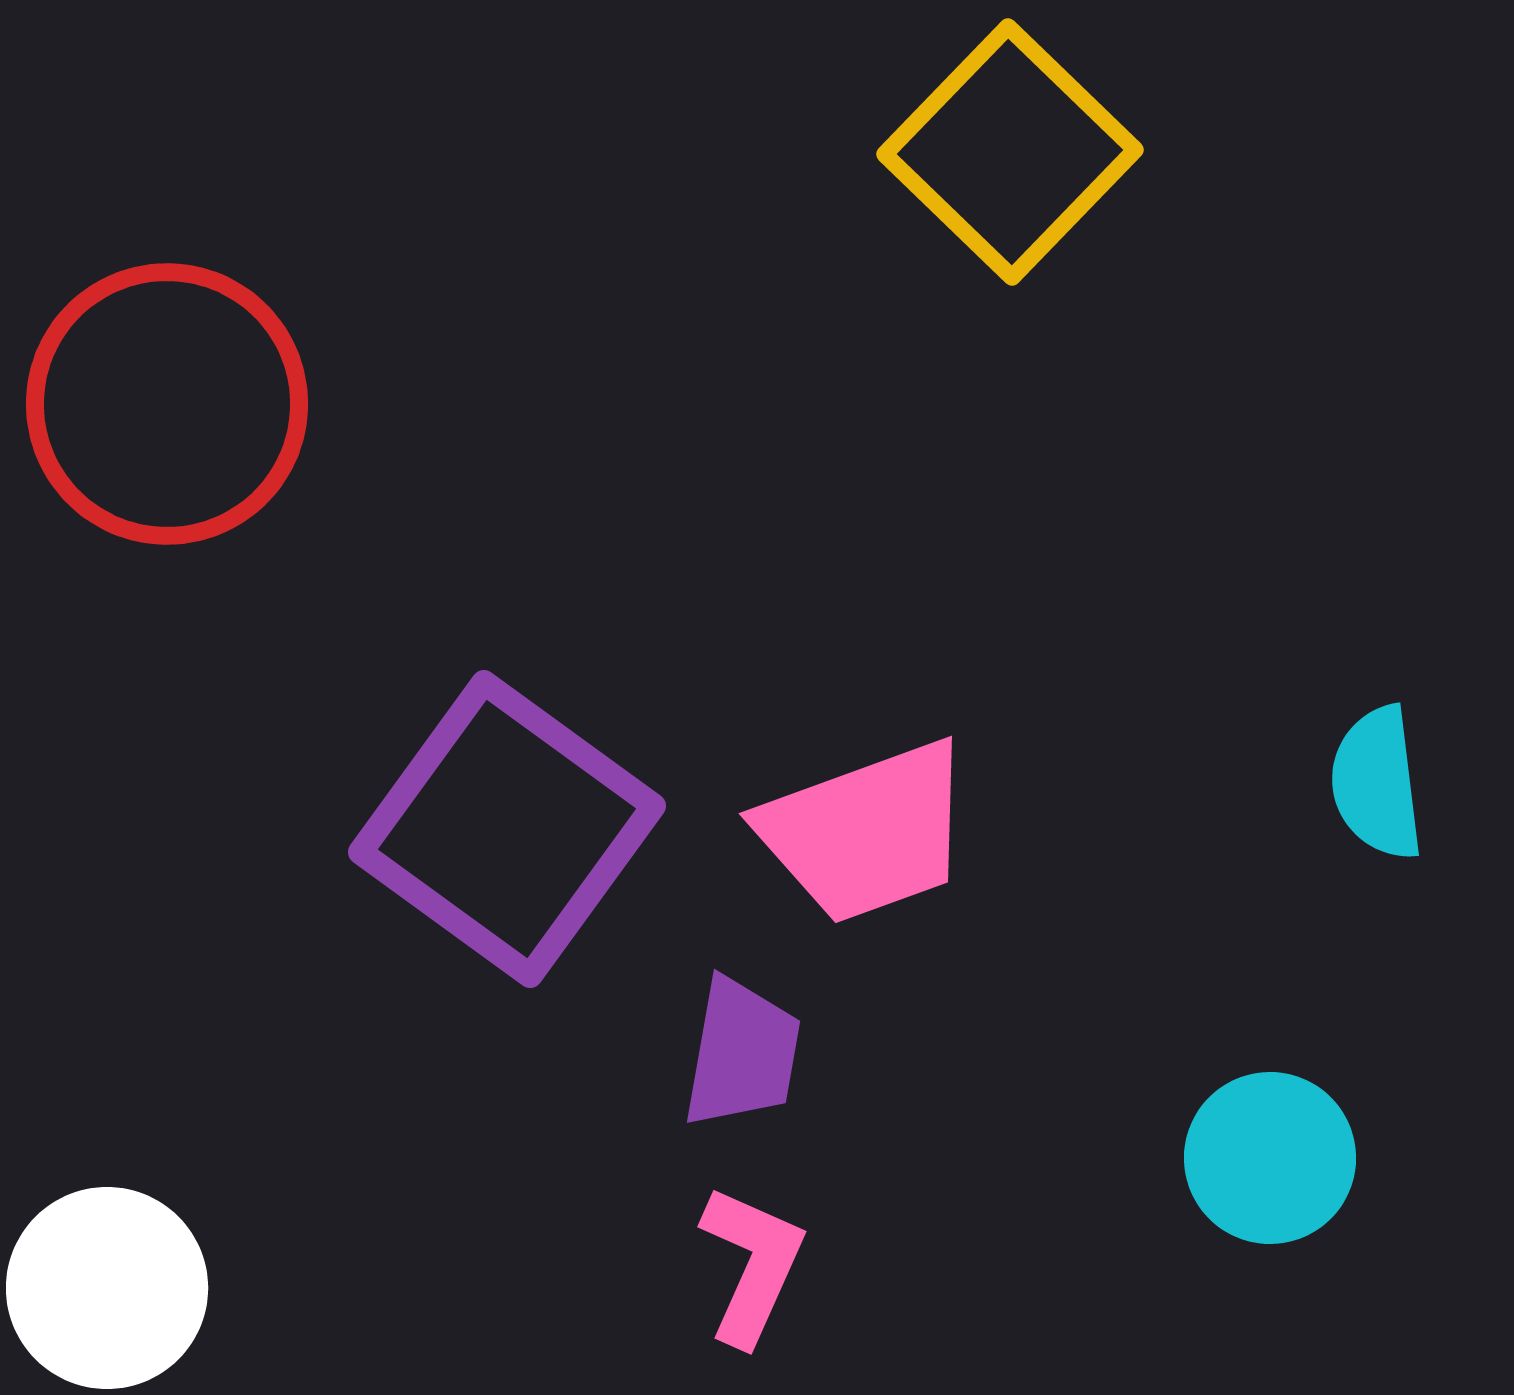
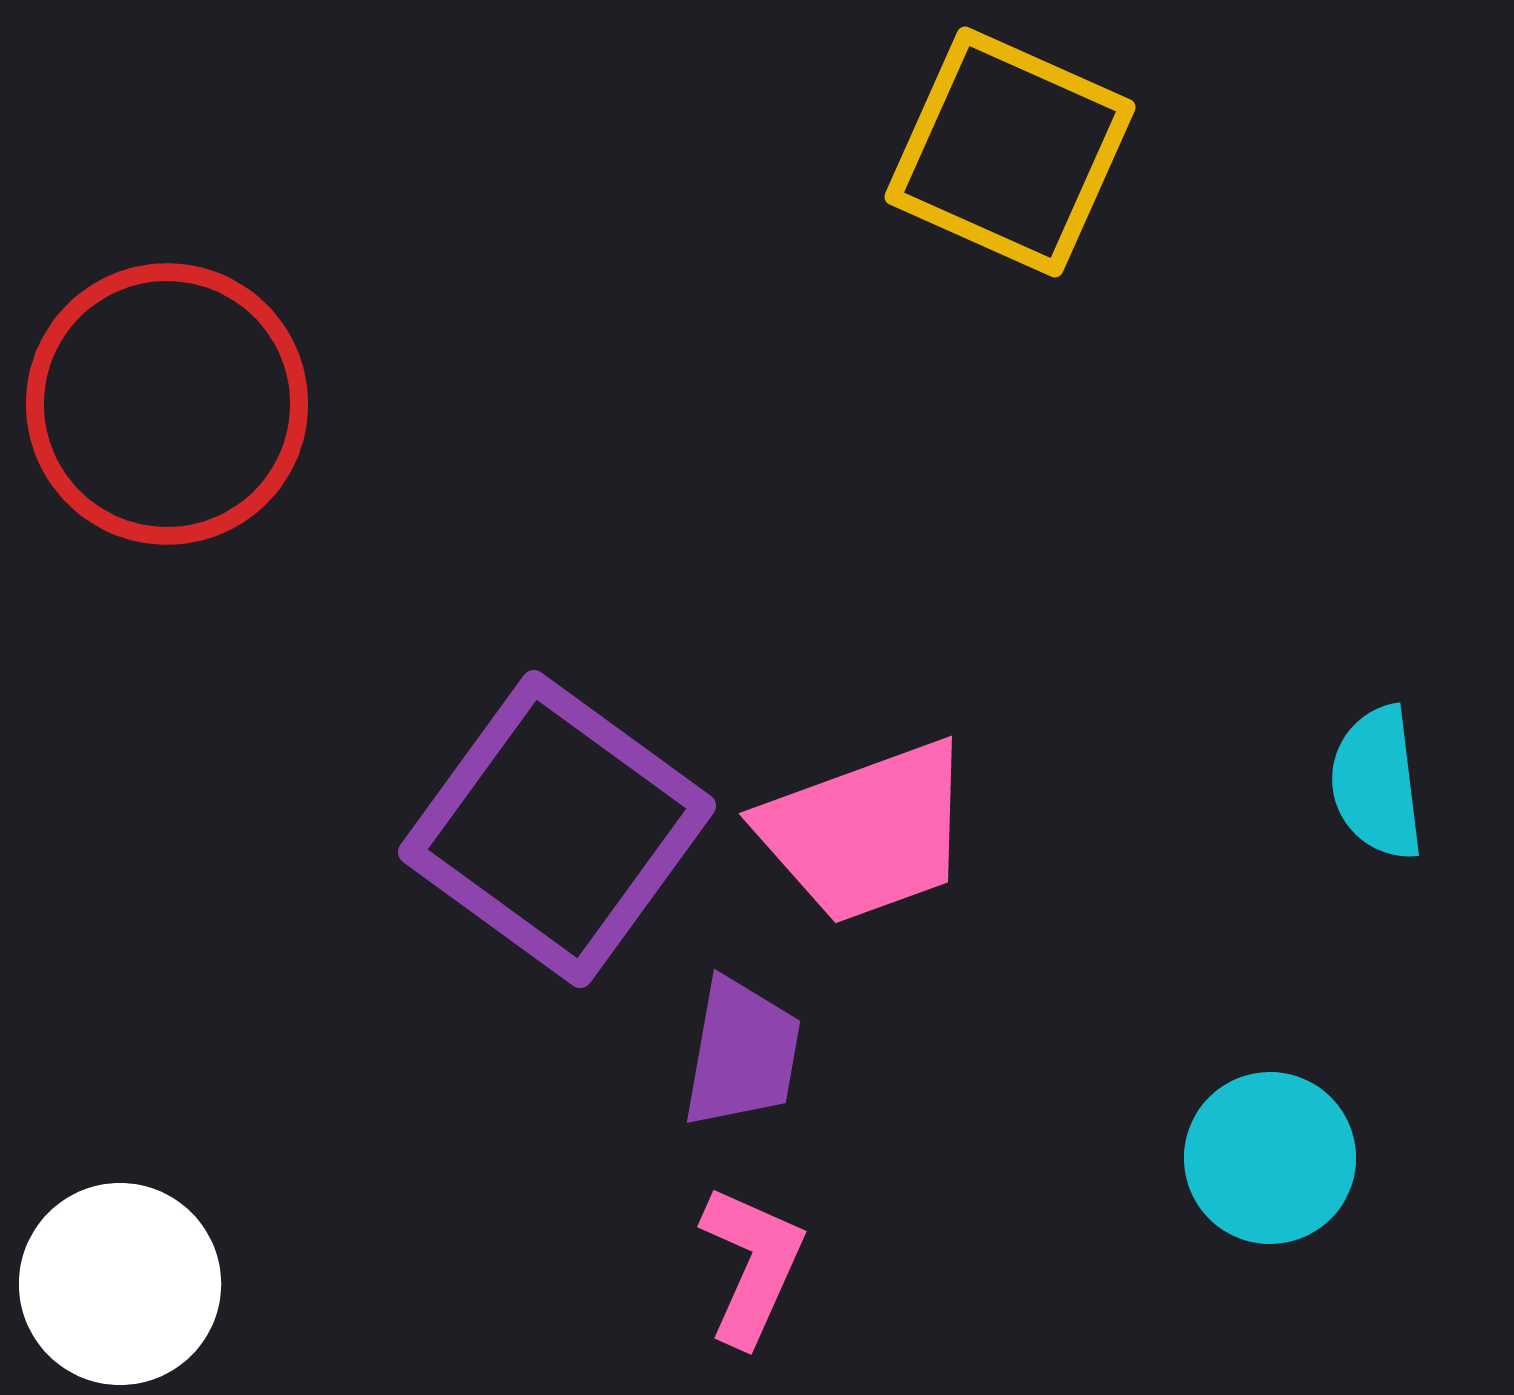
yellow square: rotated 20 degrees counterclockwise
purple square: moved 50 px right
white circle: moved 13 px right, 4 px up
